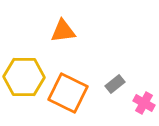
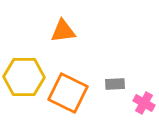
gray rectangle: rotated 36 degrees clockwise
